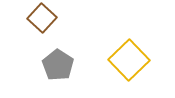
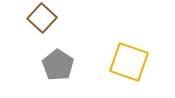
yellow square: moved 2 px down; rotated 27 degrees counterclockwise
